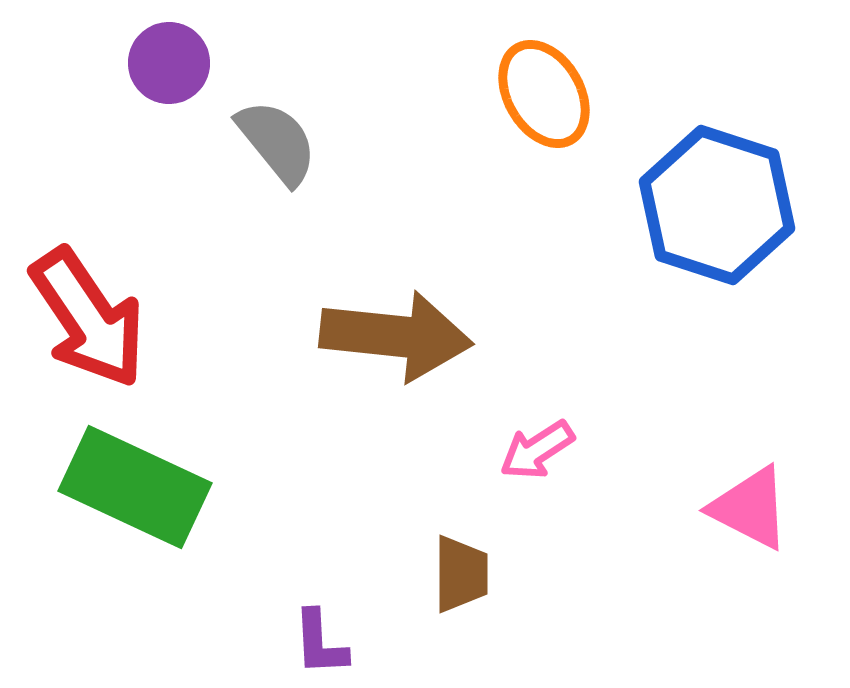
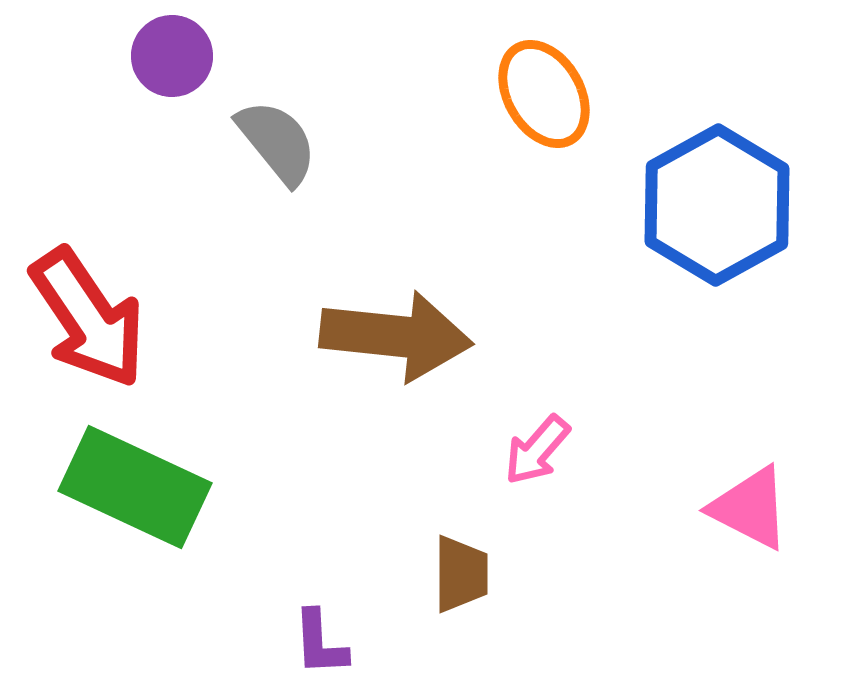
purple circle: moved 3 px right, 7 px up
blue hexagon: rotated 13 degrees clockwise
pink arrow: rotated 16 degrees counterclockwise
